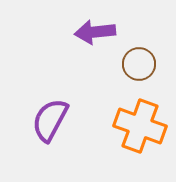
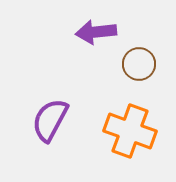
purple arrow: moved 1 px right
orange cross: moved 10 px left, 5 px down
